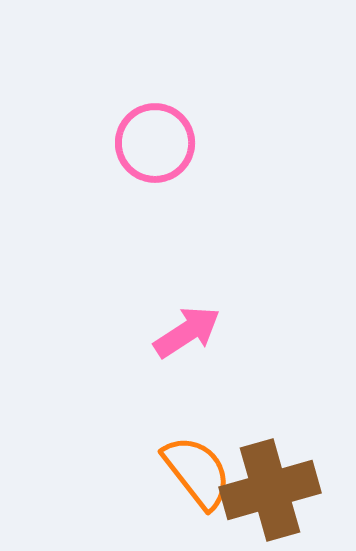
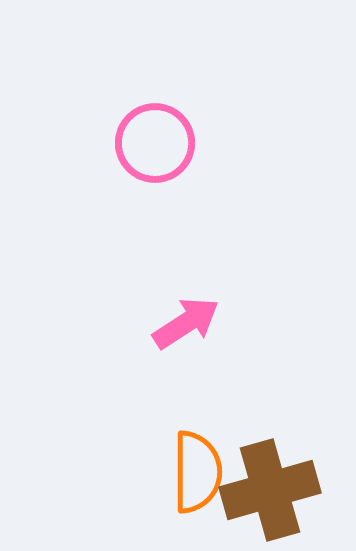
pink arrow: moved 1 px left, 9 px up
orange semicircle: rotated 38 degrees clockwise
